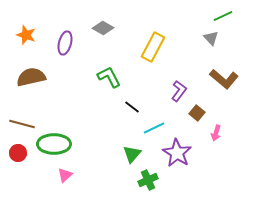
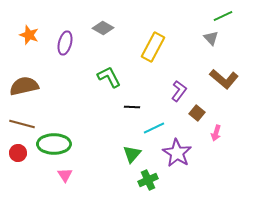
orange star: moved 3 px right
brown semicircle: moved 7 px left, 9 px down
black line: rotated 35 degrees counterclockwise
pink triangle: rotated 21 degrees counterclockwise
